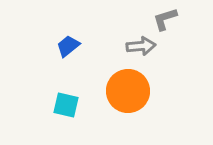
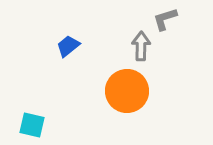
gray arrow: rotated 84 degrees counterclockwise
orange circle: moved 1 px left
cyan square: moved 34 px left, 20 px down
